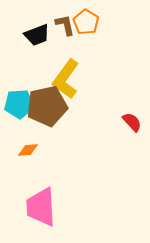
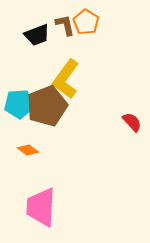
brown pentagon: rotated 9 degrees counterclockwise
orange diamond: rotated 40 degrees clockwise
pink trapezoid: rotated 6 degrees clockwise
